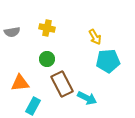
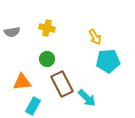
orange triangle: moved 2 px right, 1 px up
cyan arrow: rotated 18 degrees clockwise
